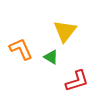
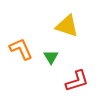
yellow triangle: moved 2 px right, 5 px up; rotated 50 degrees counterclockwise
green triangle: rotated 28 degrees clockwise
